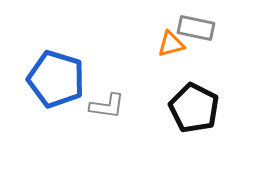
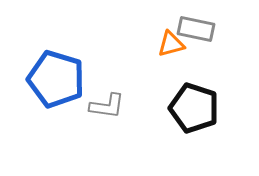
gray rectangle: moved 1 px down
black pentagon: rotated 9 degrees counterclockwise
